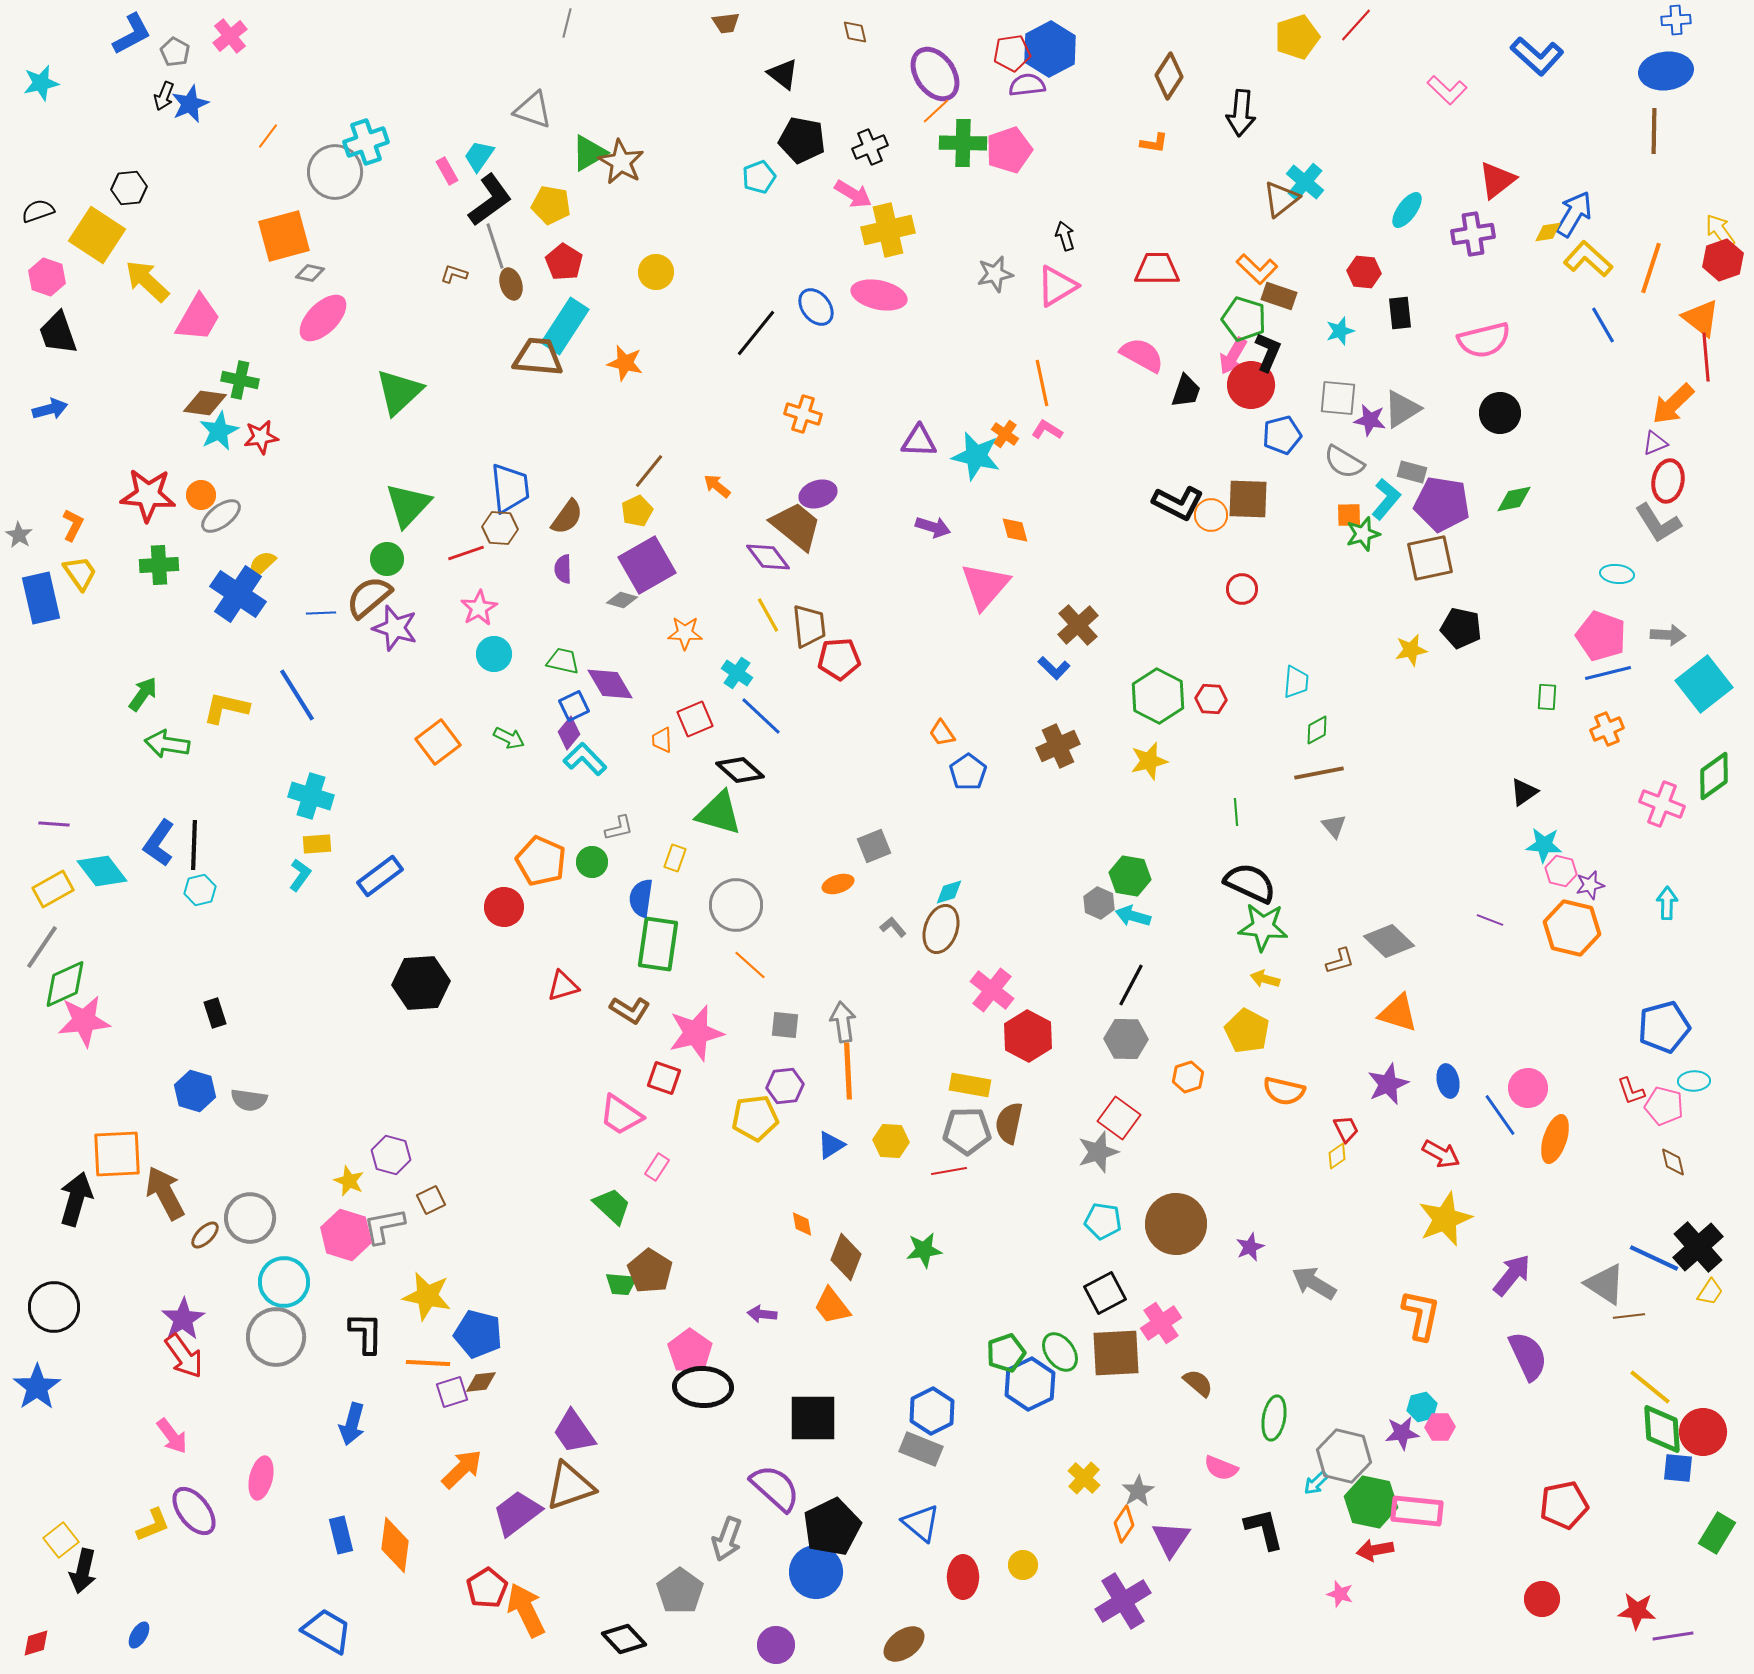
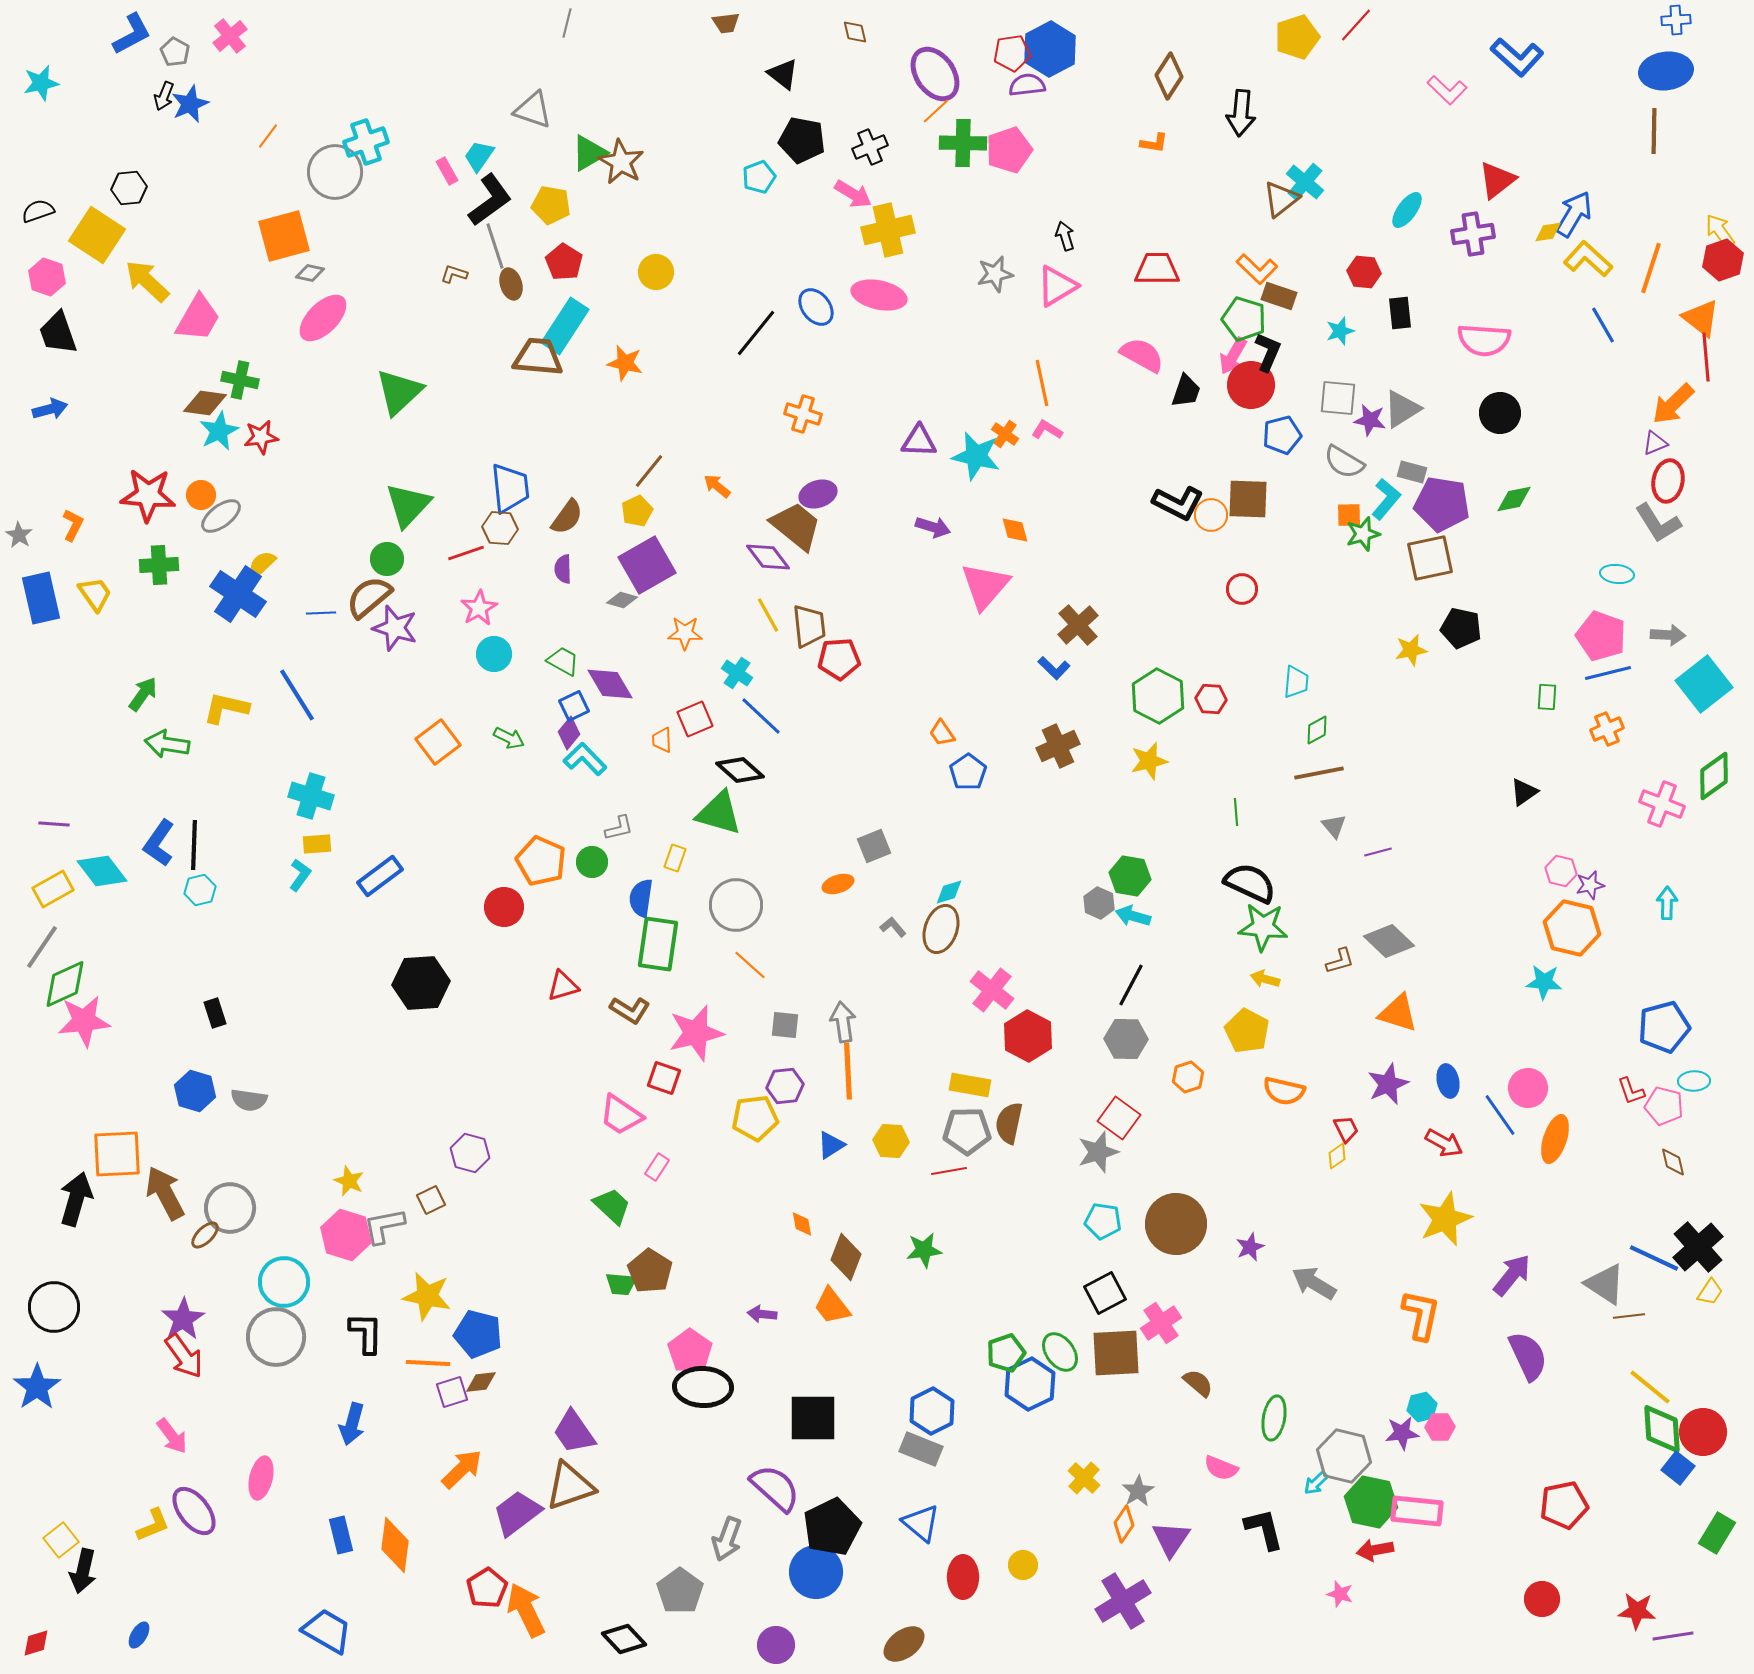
blue L-shape at (1537, 56): moved 20 px left, 1 px down
pink semicircle at (1484, 340): rotated 18 degrees clockwise
yellow trapezoid at (80, 573): moved 15 px right, 21 px down
green trapezoid at (563, 661): rotated 16 degrees clockwise
cyan star at (1544, 845): moved 137 px down
purple line at (1490, 920): moved 112 px left, 68 px up; rotated 36 degrees counterclockwise
red arrow at (1441, 1154): moved 3 px right, 11 px up
purple hexagon at (391, 1155): moved 79 px right, 2 px up
gray circle at (250, 1218): moved 20 px left, 10 px up
blue square at (1678, 1468): rotated 32 degrees clockwise
